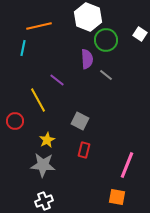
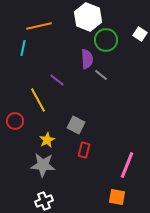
gray line: moved 5 px left
gray square: moved 4 px left, 4 px down
